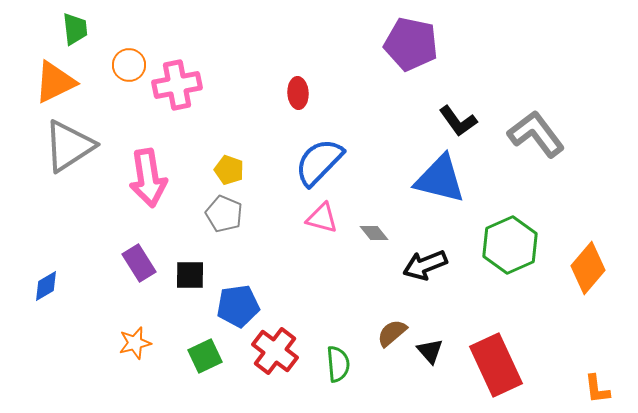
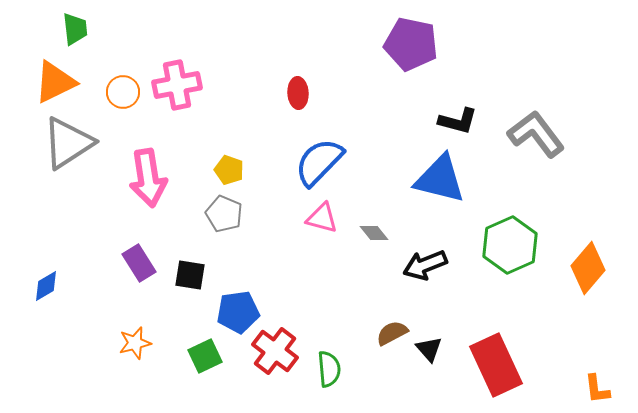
orange circle: moved 6 px left, 27 px down
black L-shape: rotated 39 degrees counterclockwise
gray triangle: moved 1 px left, 3 px up
black square: rotated 8 degrees clockwise
blue pentagon: moved 6 px down
brown semicircle: rotated 12 degrees clockwise
black triangle: moved 1 px left, 2 px up
green semicircle: moved 9 px left, 5 px down
